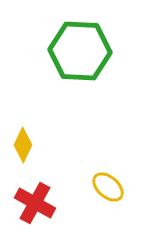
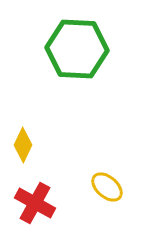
green hexagon: moved 3 px left, 2 px up
yellow ellipse: moved 1 px left
